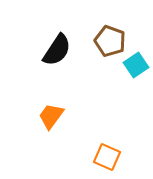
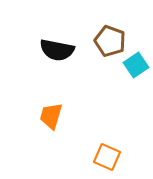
black semicircle: rotated 68 degrees clockwise
orange trapezoid: rotated 20 degrees counterclockwise
